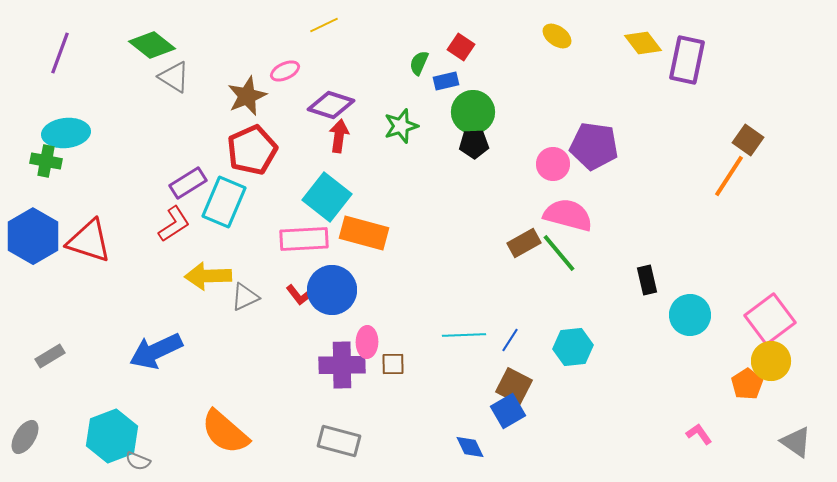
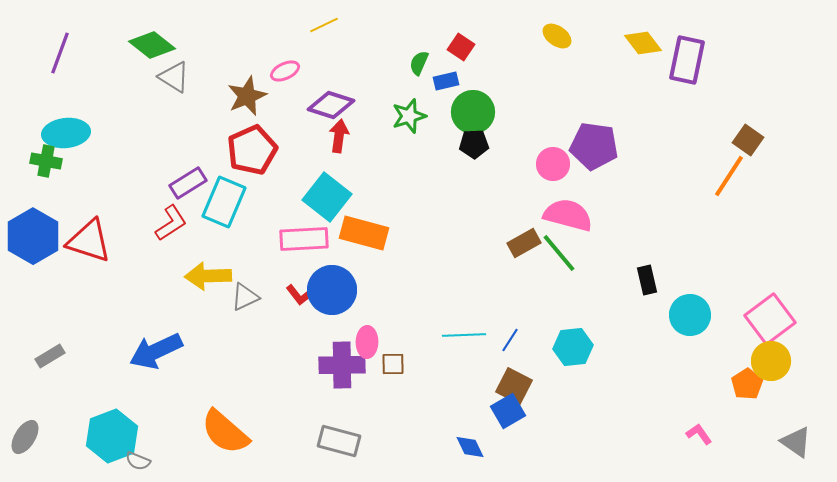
green star at (401, 126): moved 8 px right, 10 px up
red L-shape at (174, 224): moved 3 px left, 1 px up
